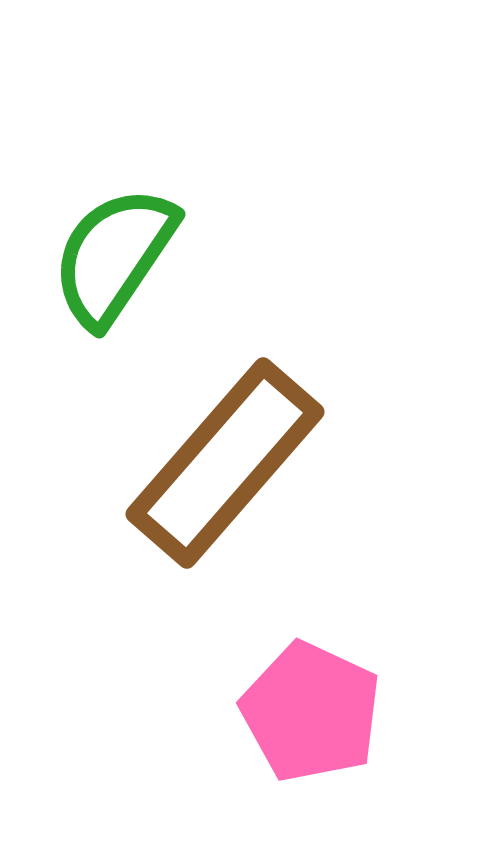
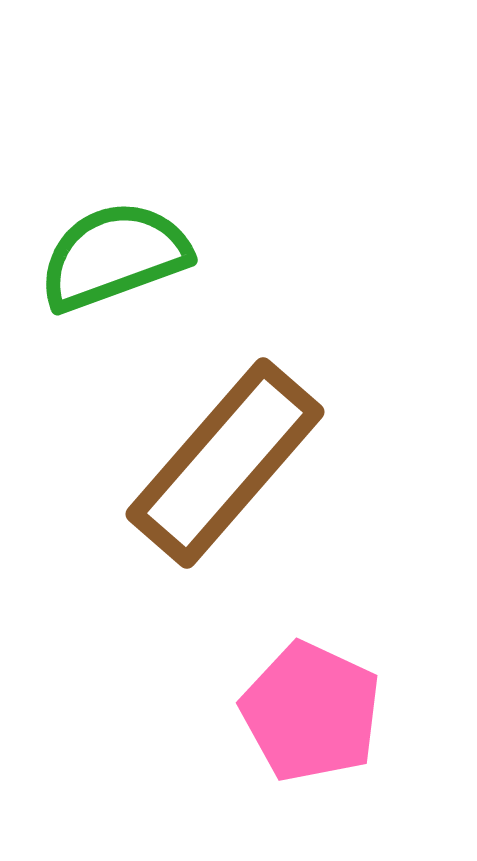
green semicircle: rotated 36 degrees clockwise
